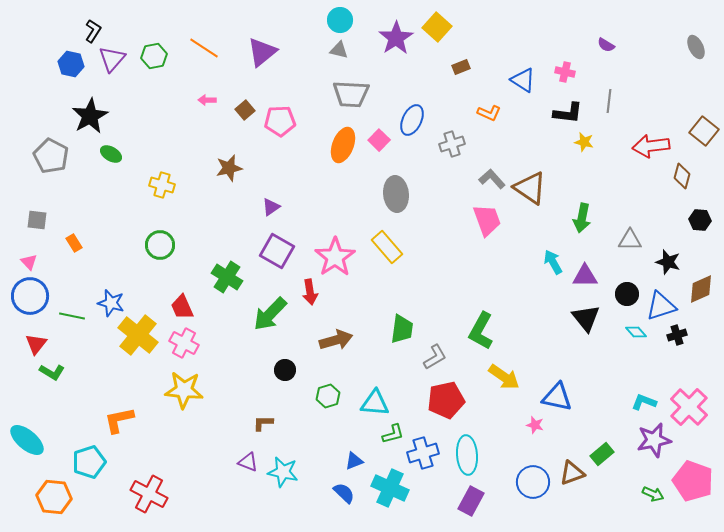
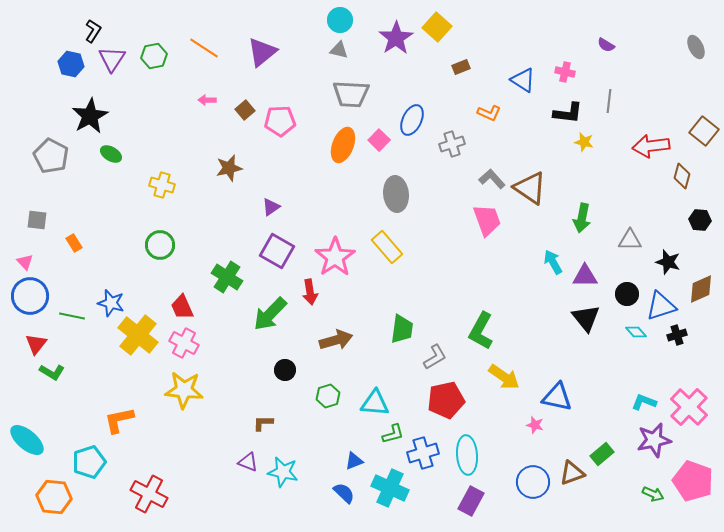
purple triangle at (112, 59): rotated 8 degrees counterclockwise
pink triangle at (29, 262): moved 4 px left
